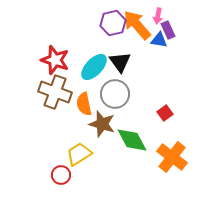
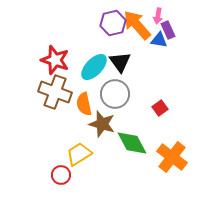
red square: moved 5 px left, 5 px up
green diamond: moved 3 px down
